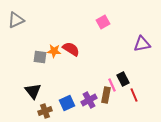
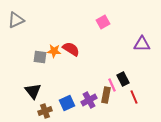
purple triangle: rotated 12 degrees clockwise
red line: moved 2 px down
